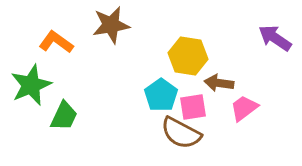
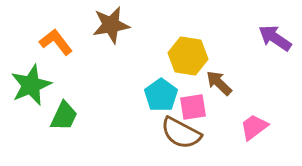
orange L-shape: rotated 16 degrees clockwise
brown arrow: rotated 36 degrees clockwise
pink trapezoid: moved 10 px right, 19 px down
